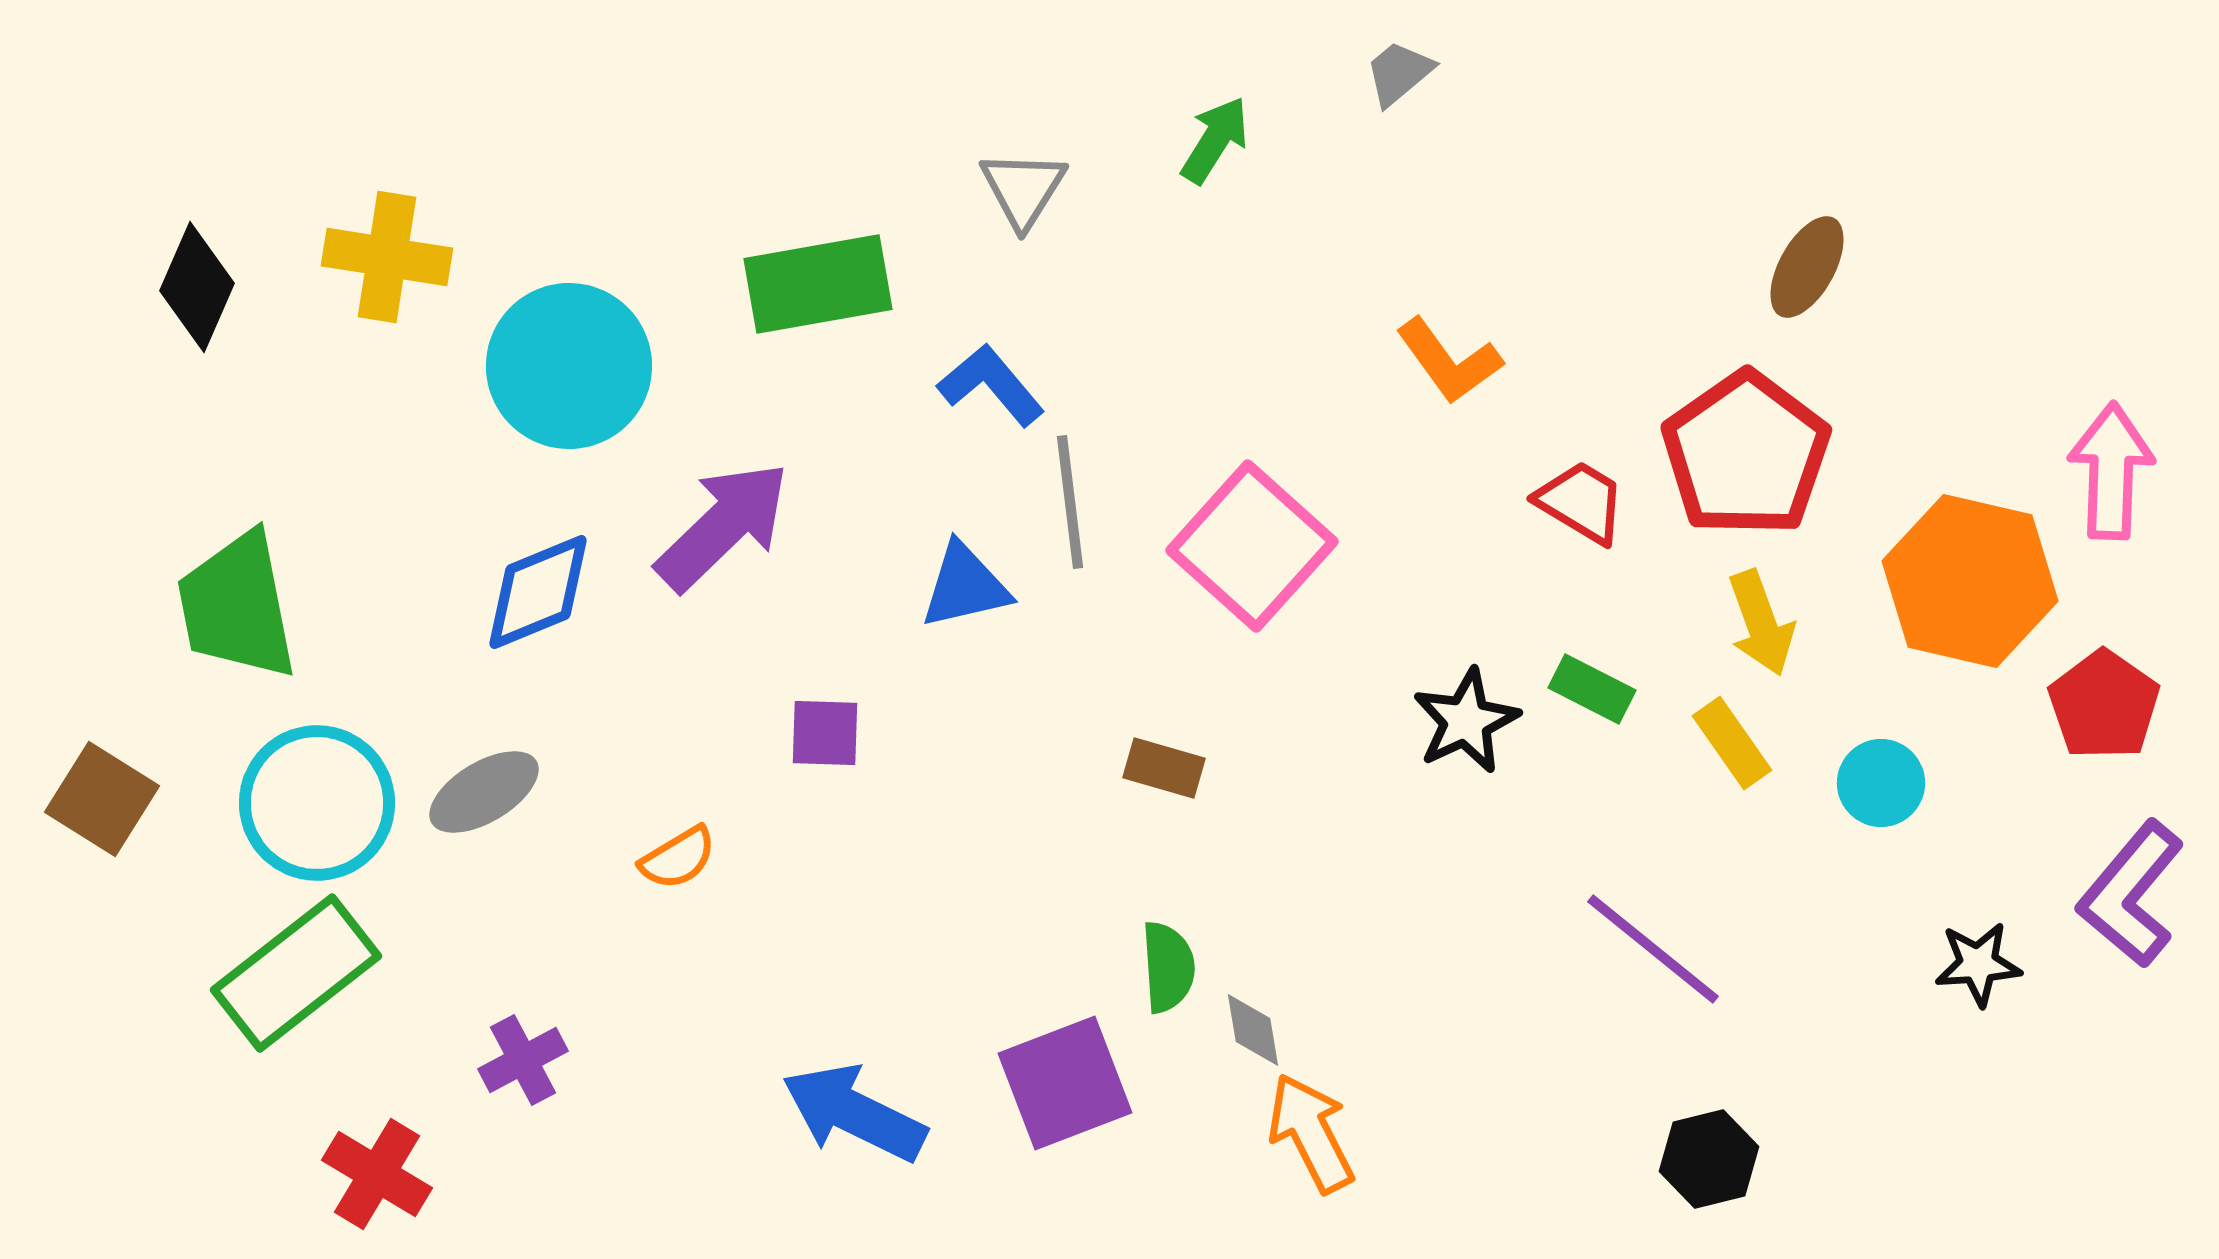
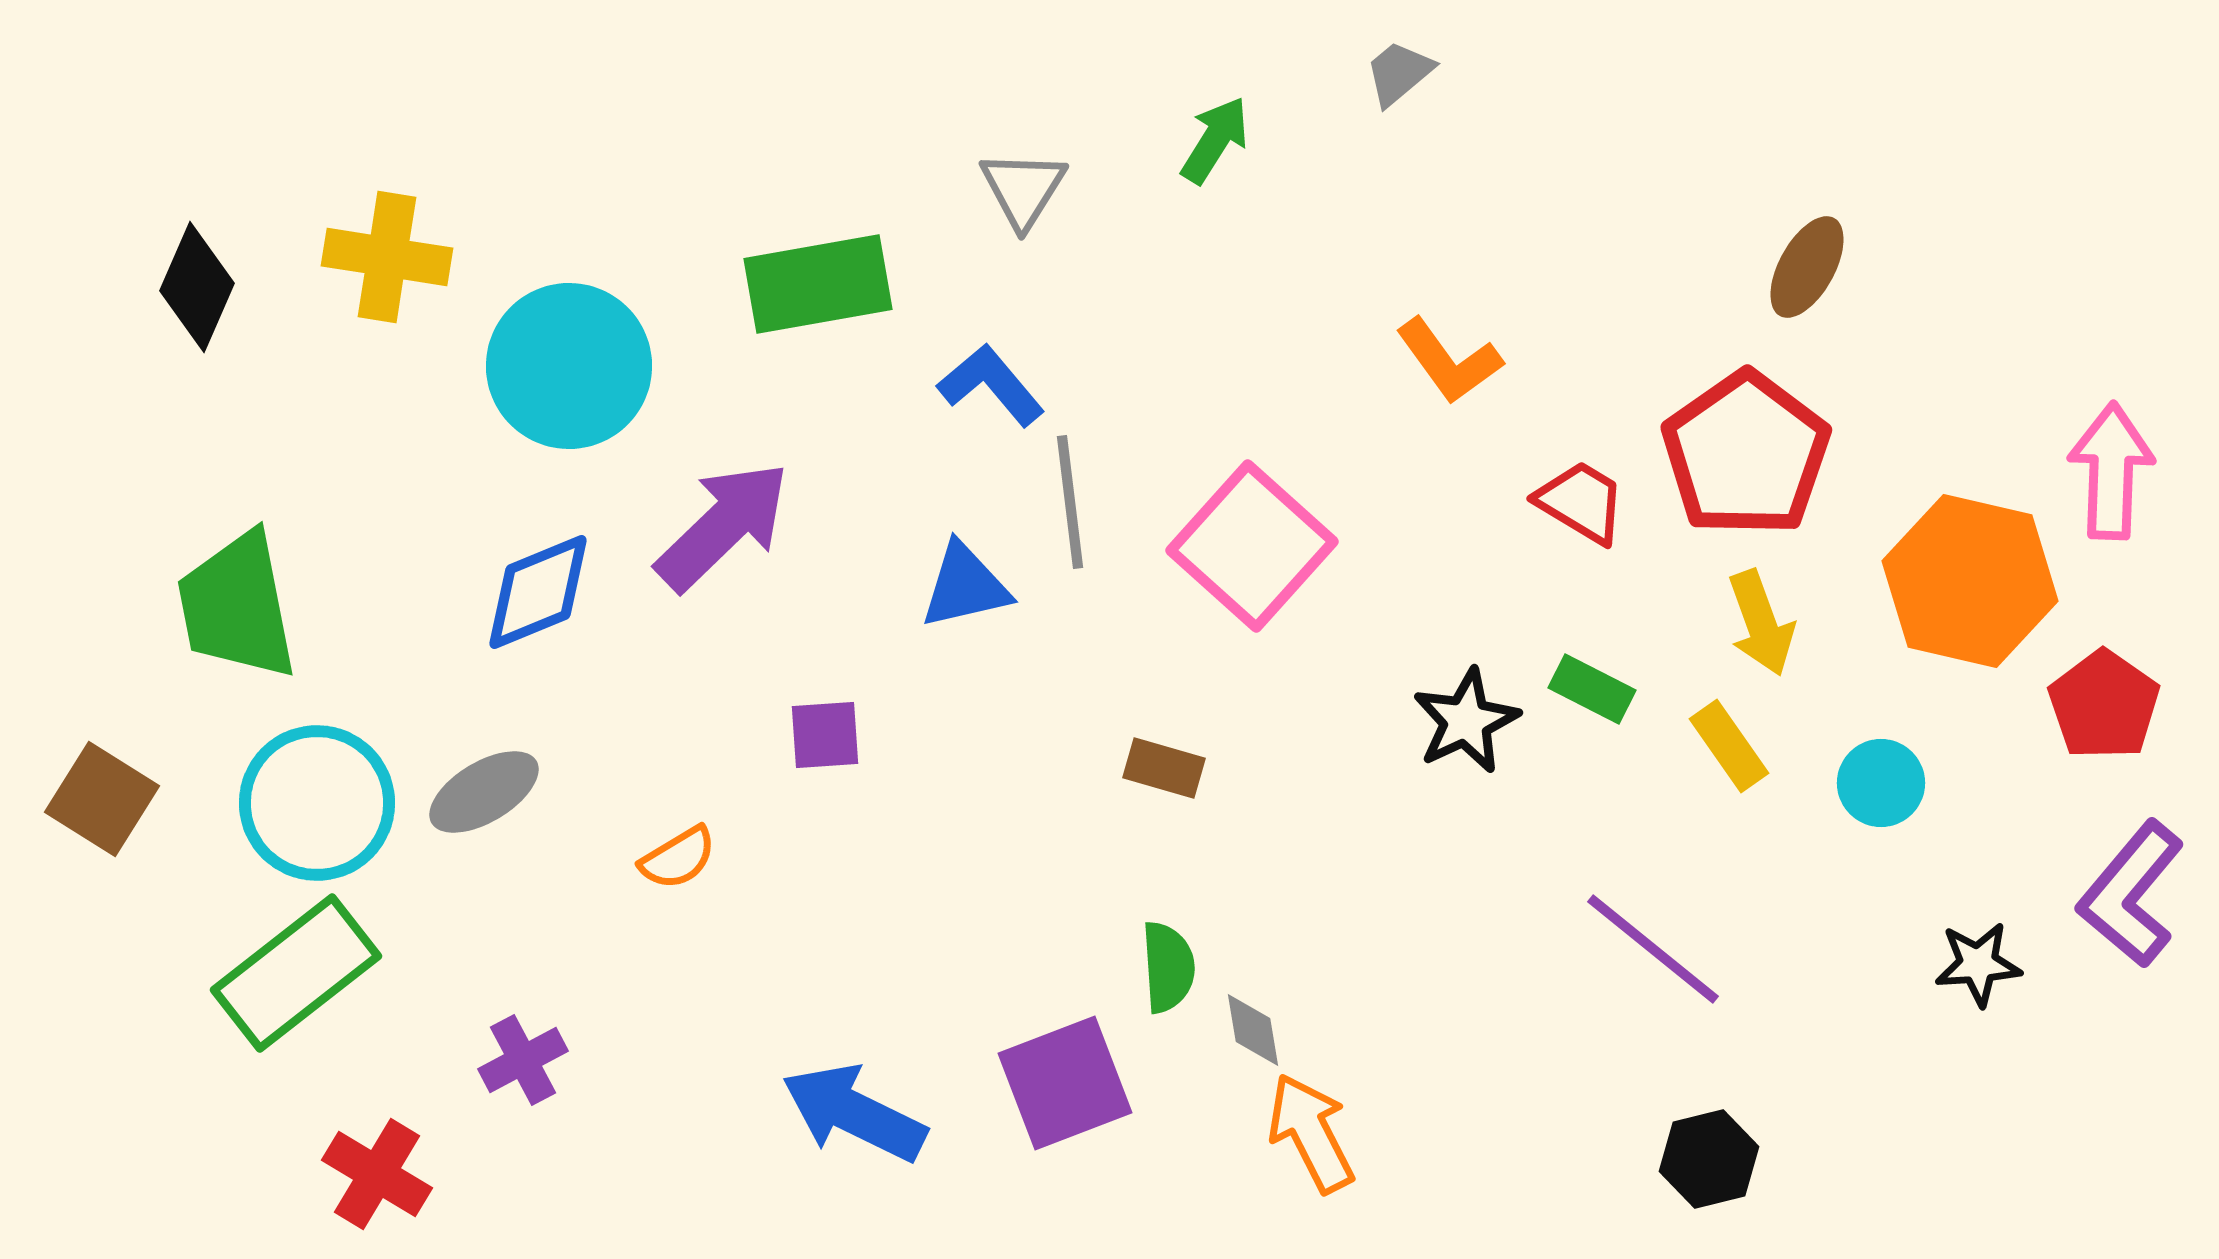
purple square at (825, 733): moved 2 px down; rotated 6 degrees counterclockwise
yellow rectangle at (1732, 743): moved 3 px left, 3 px down
